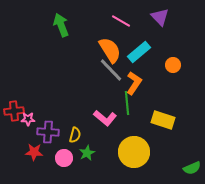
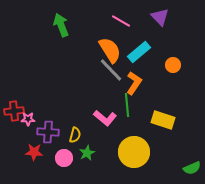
green line: moved 2 px down
